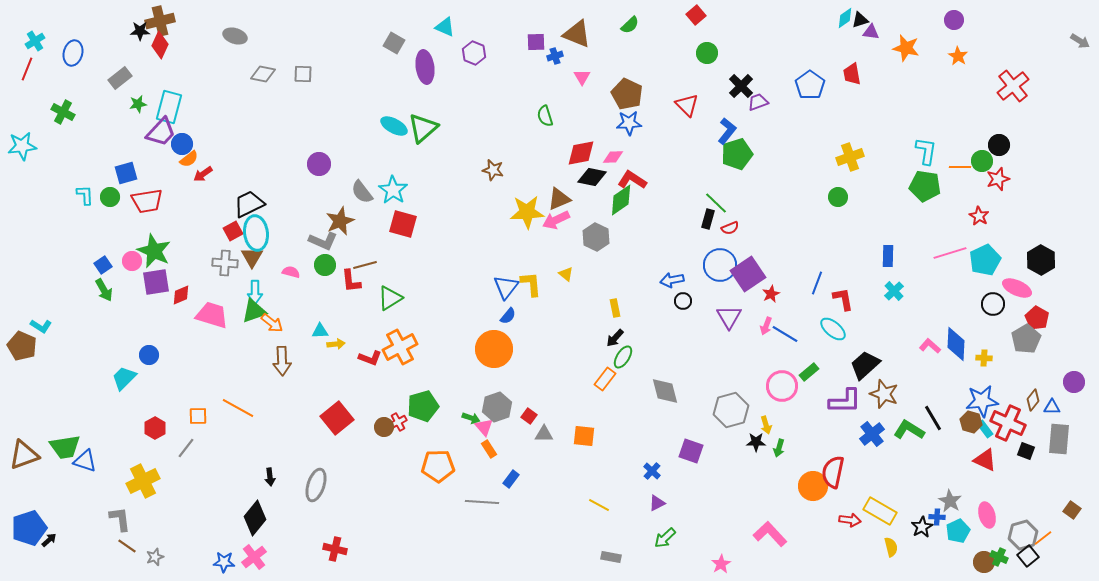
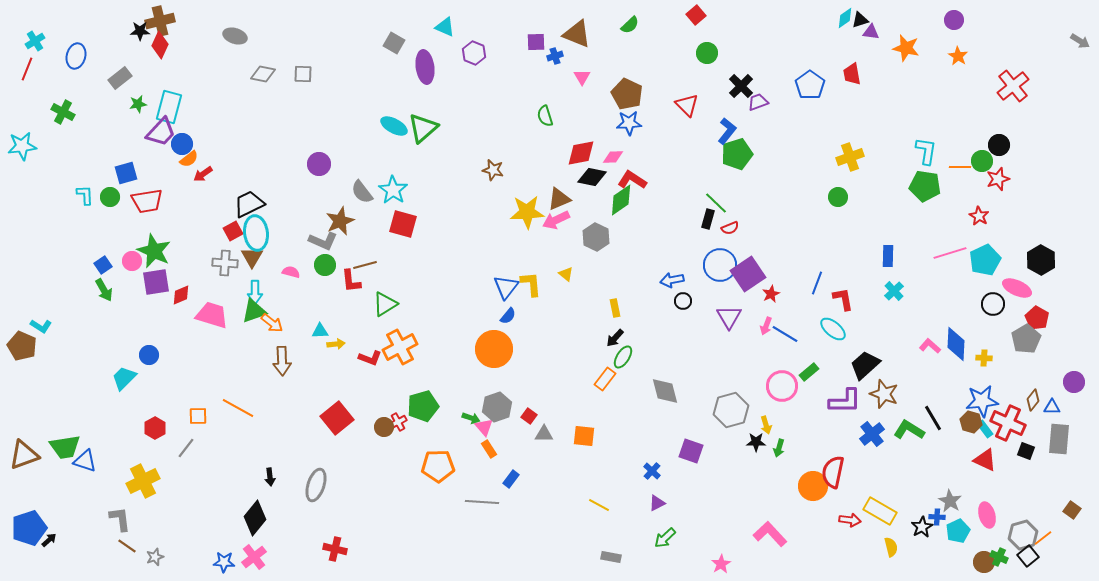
blue ellipse at (73, 53): moved 3 px right, 3 px down
green triangle at (390, 298): moved 5 px left, 6 px down
